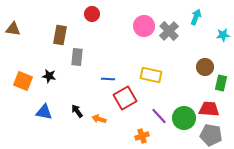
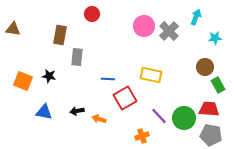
cyan star: moved 8 px left, 3 px down
green rectangle: moved 3 px left, 2 px down; rotated 42 degrees counterclockwise
black arrow: rotated 64 degrees counterclockwise
